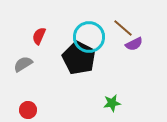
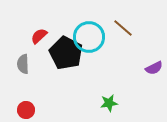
red semicircle: rotated 24 degrees clockwise
purple semicircle: moved 20 px right, 24 px down
black pentagon: moved 13 px left, 5 px up
gray semicircle: rotated 60 degrees counterclockwise
green star: moved 3 px left
red circle: moved 2 px left
